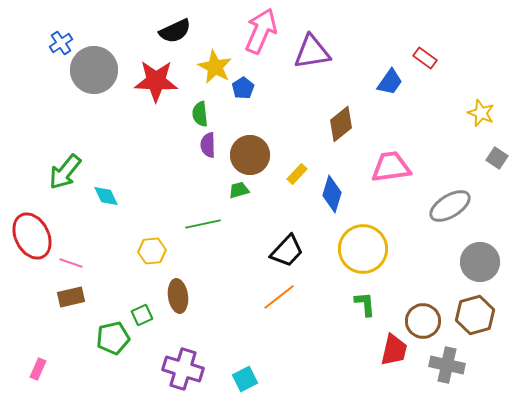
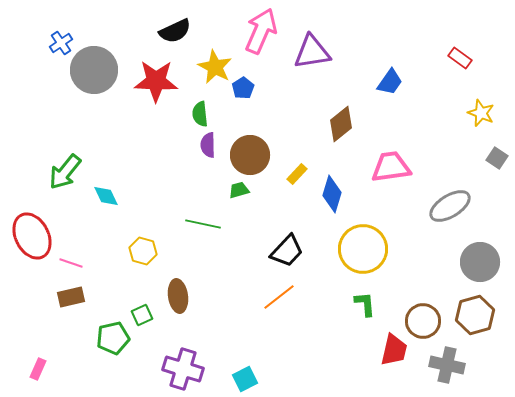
red rectangle at (425, 58): moved 35 px right
green line at (203, 224): rotated 24 degrees clockwise
yellow hexagon at (152, 251): moved 9 px left; rotated 20 degrees clockwise
